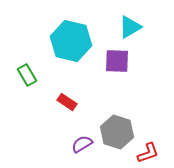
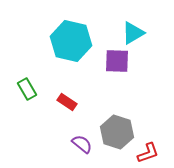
cyan triangle: moved 3 px right, 6 px down
green rectangle: moved 14 px down
purple semicircle: rotated 70 degrees clockwise
